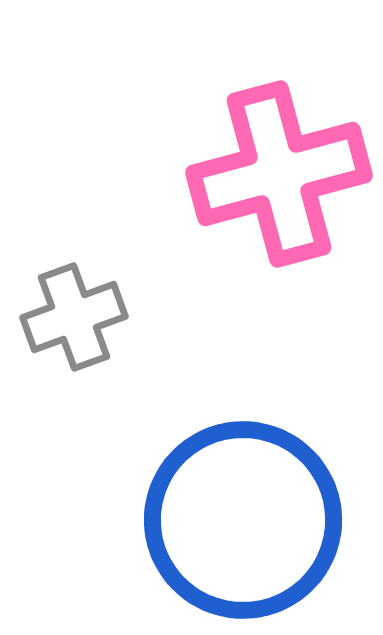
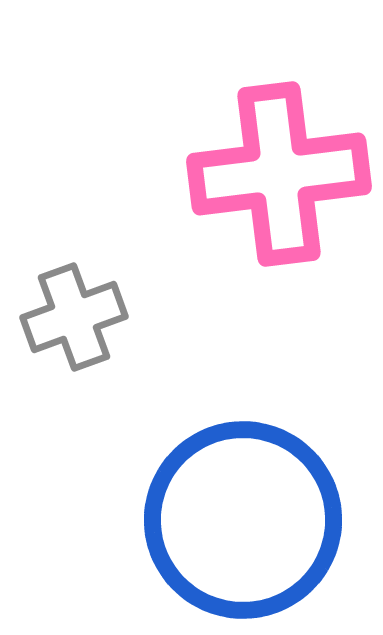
pink cross: rotated 8 degrees clockwise
